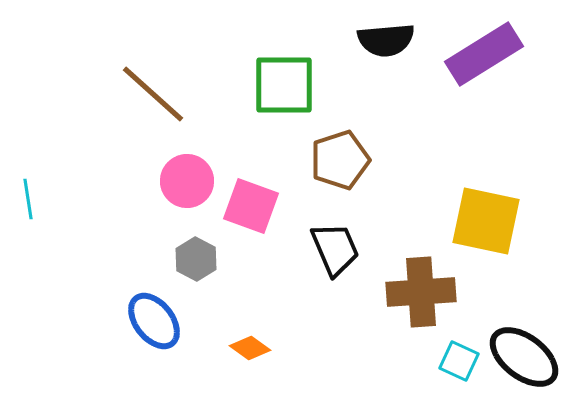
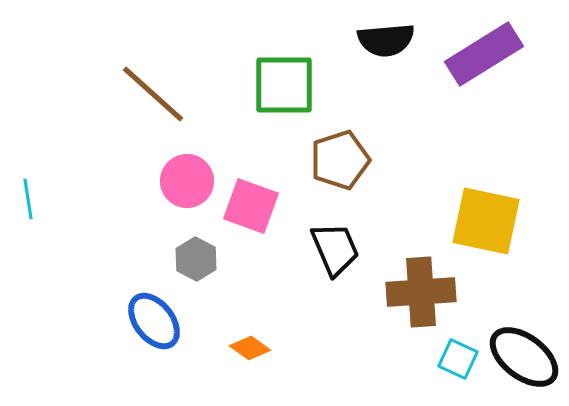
cyan square: moved 1 px left, 2 px up
